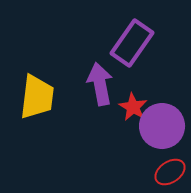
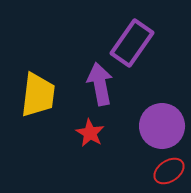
yellow trapezoid: moved 1 px right, 2 px up
red star: moved 43 px left, 26 px down
red ellipse: moved 1 px left, 1 px up
